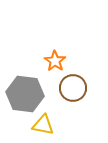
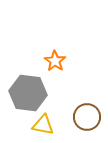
brown circle: moved 14 px right, 29 px down
gray hexagon: moved 3 px right, 1 px up
